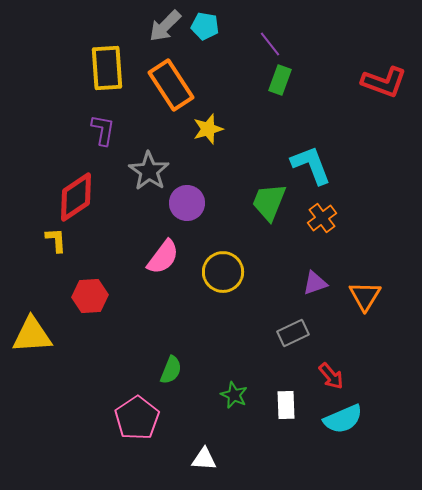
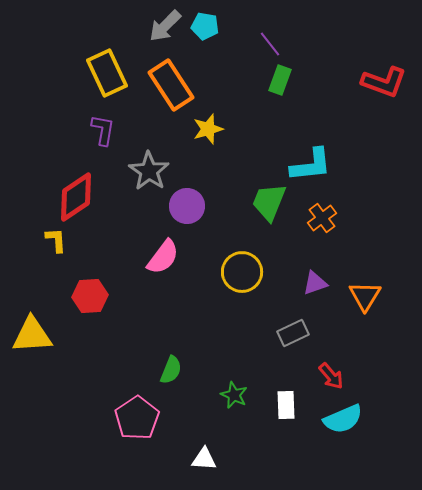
yellow rectangle: moved 5 px down; rotated 21 degrees counterclockwise
cyan L-shape: rotated 105 degrees clockwise
purple circle: moved 3 px down
yellow circle: moved 19 px right
